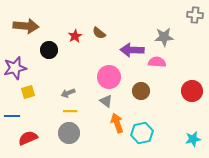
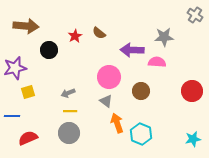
gray cross: rotated 28 degrees clockwise
cyan hexagon: moved 1 px left, 1 px down; rotated 25 degrees counterclockwise
